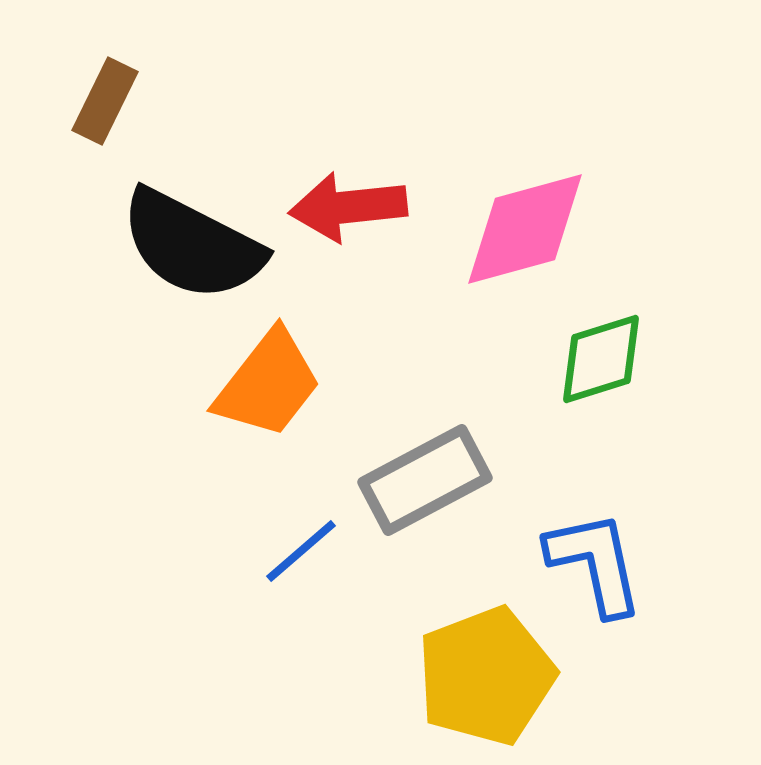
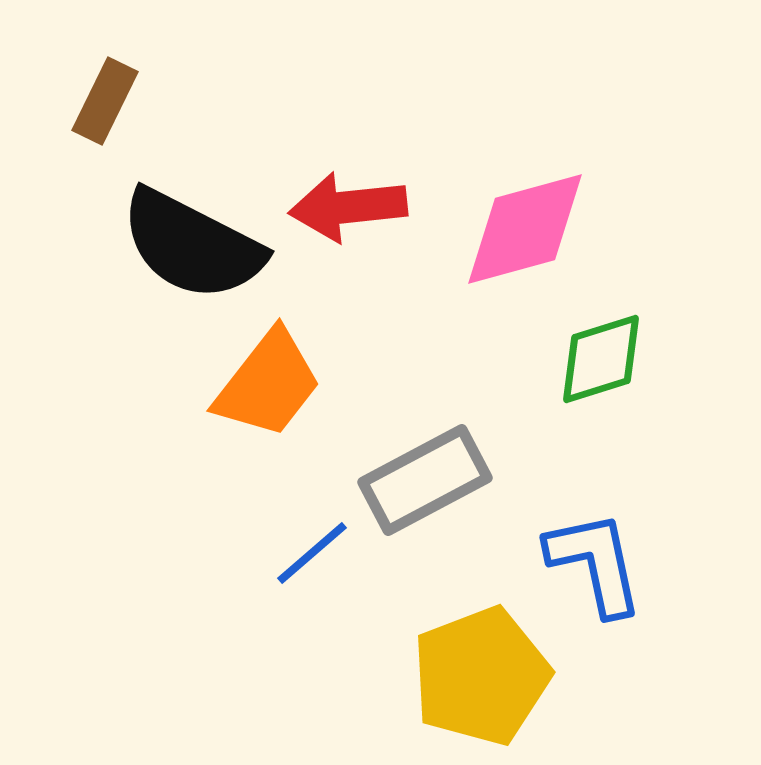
blue line: moved 11 px right, 2 px down
yellow pentagon: moved 5 px left
